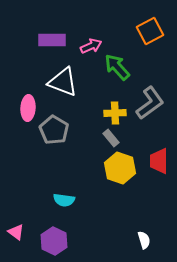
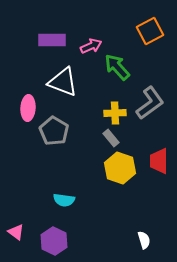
gray pentagon: moved 1 px down
